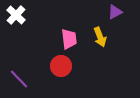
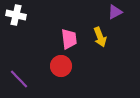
white cross: rotated 30 degrees counterclockwise
